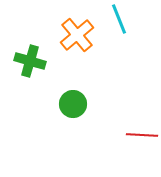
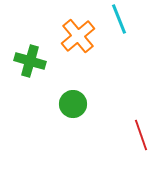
orange cross: moved 1 px right, 1 px down
red line: moved 1 px left; rotated 68 degrees clockwise
